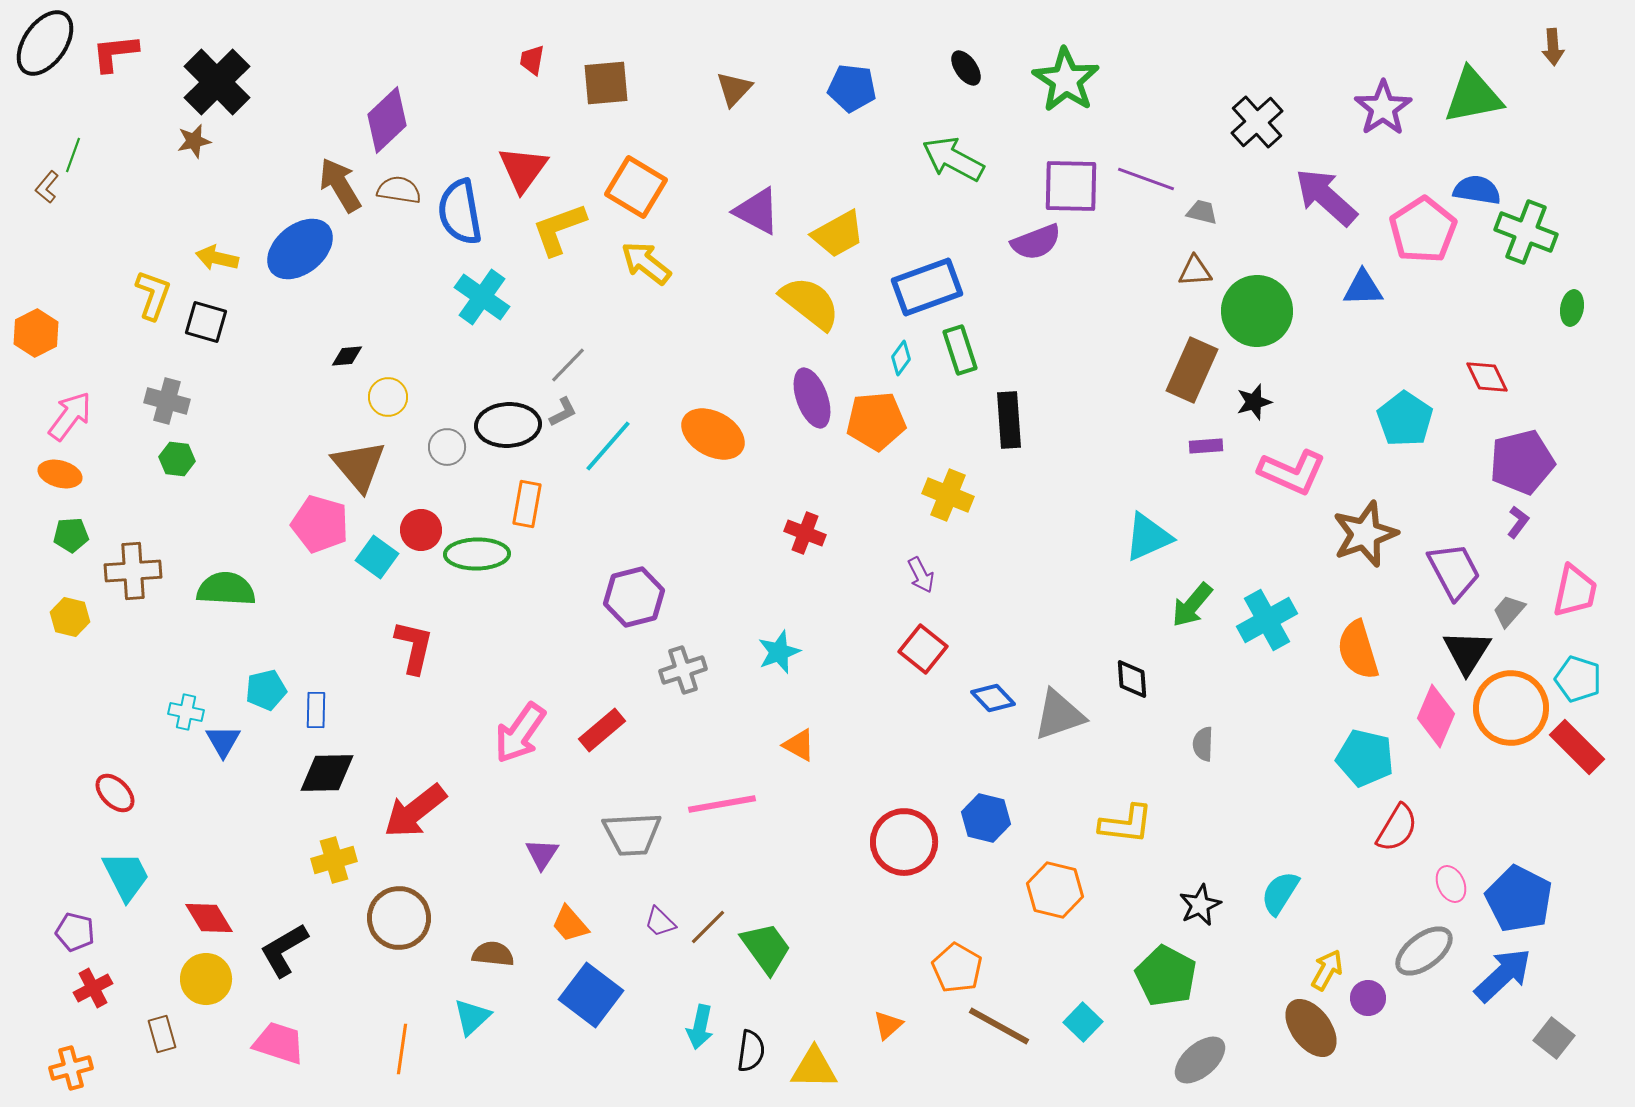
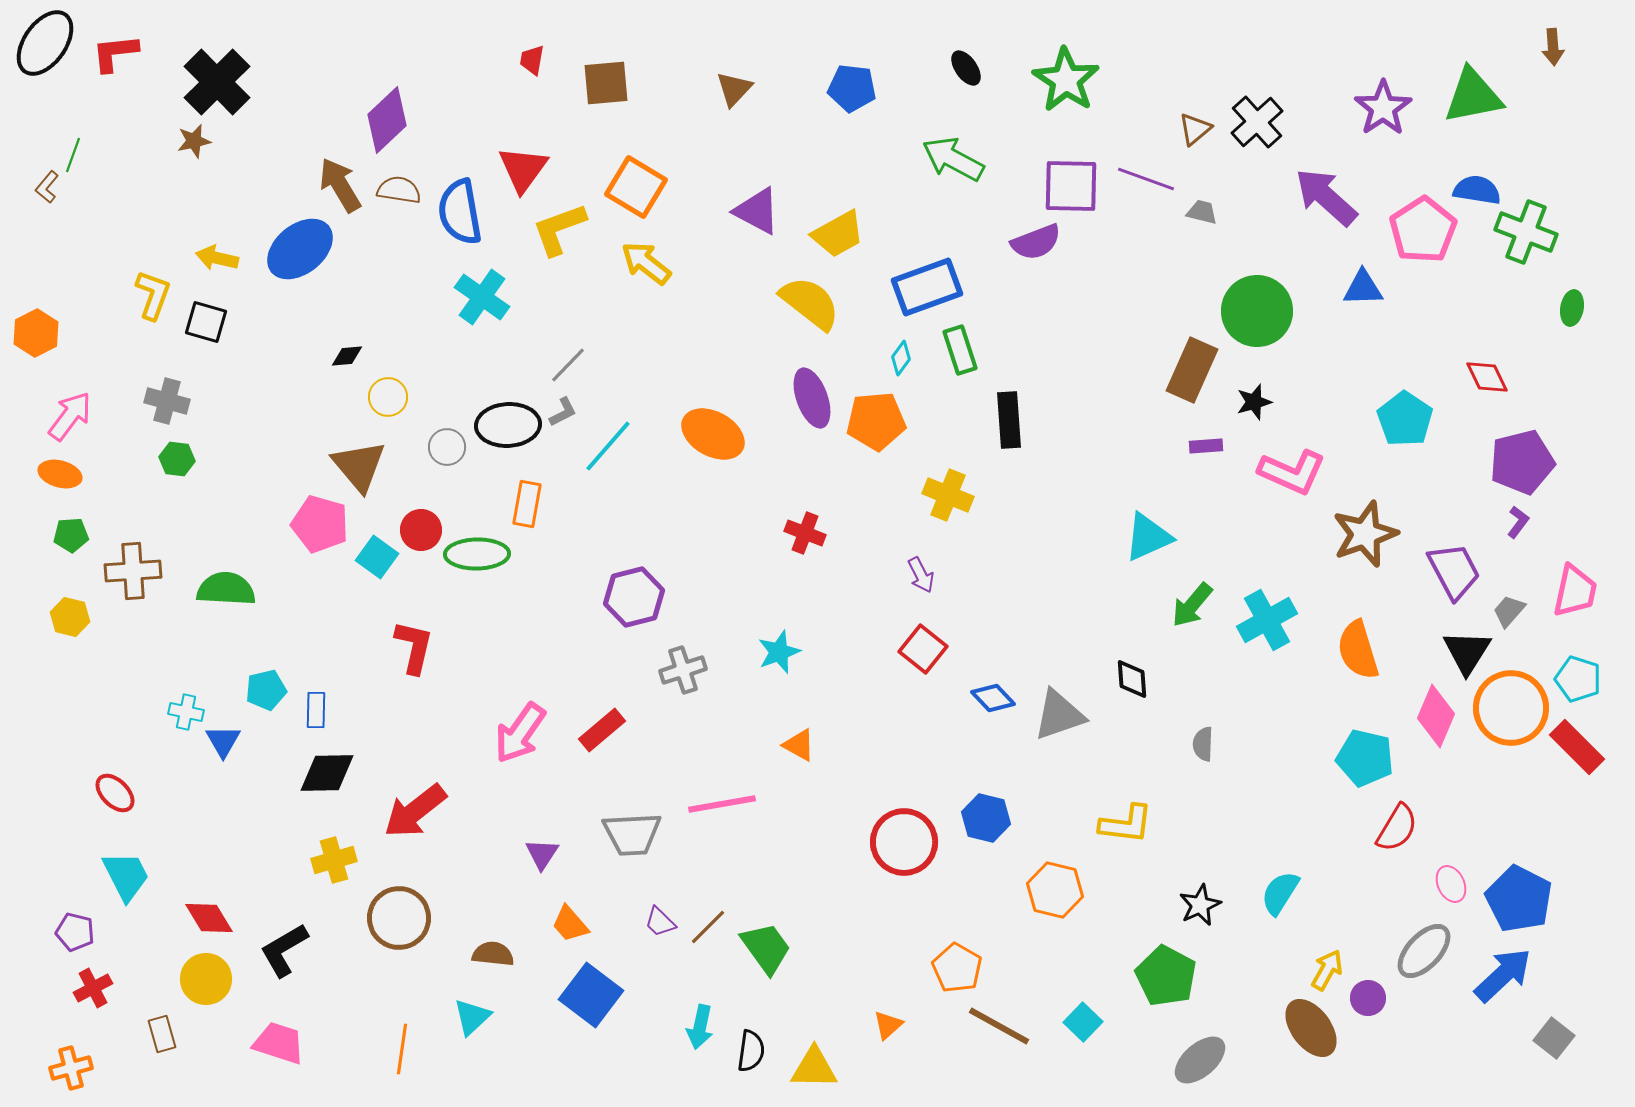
brown triangle at (1195, 271): moved 142 px up; rotated 36 degrees counterclockwise
gray ellipse at (1424, 951): rotated 10 degrees counterclockwise
